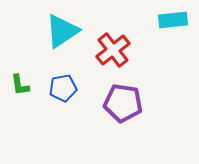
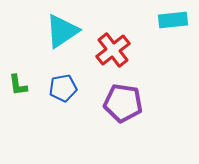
green L-shape: moved 2 px left
